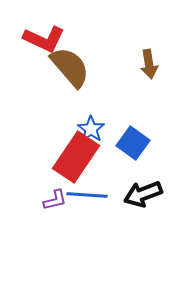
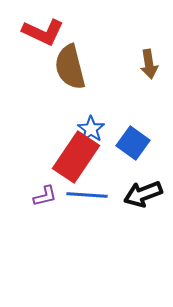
red L-shape: moved 1 px left, 7 px up
brown semicircle: rotated 153 degrees counterclockwise
purple L-shape: moved 10 px left, 4 px up
